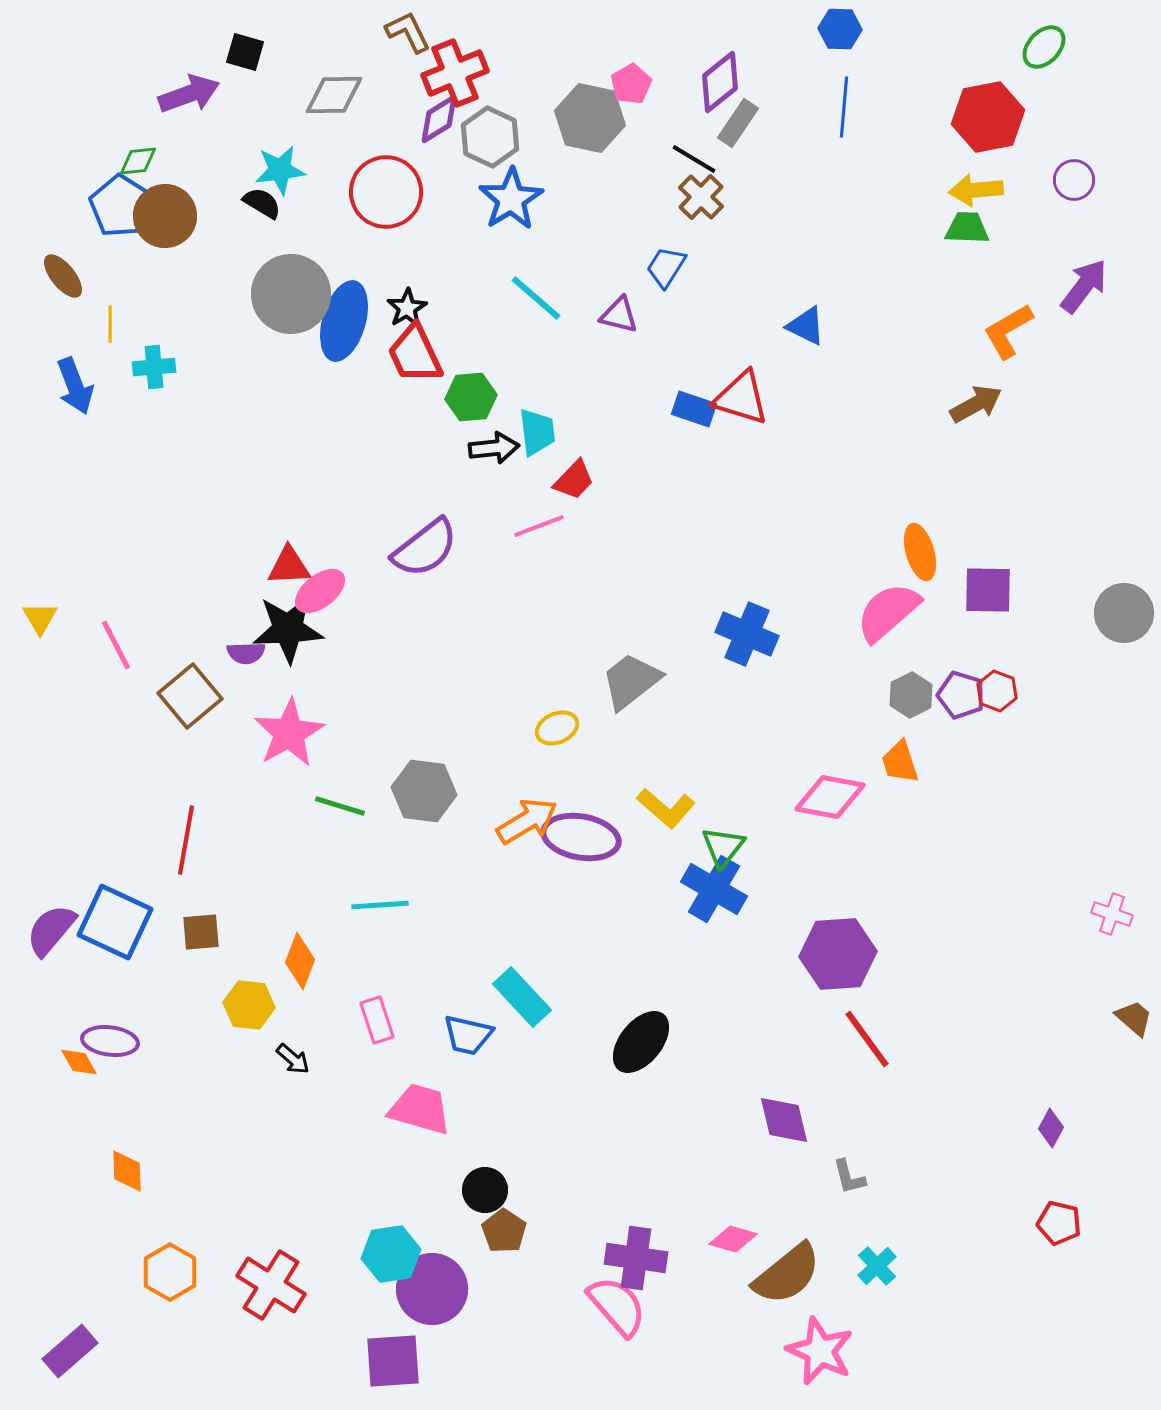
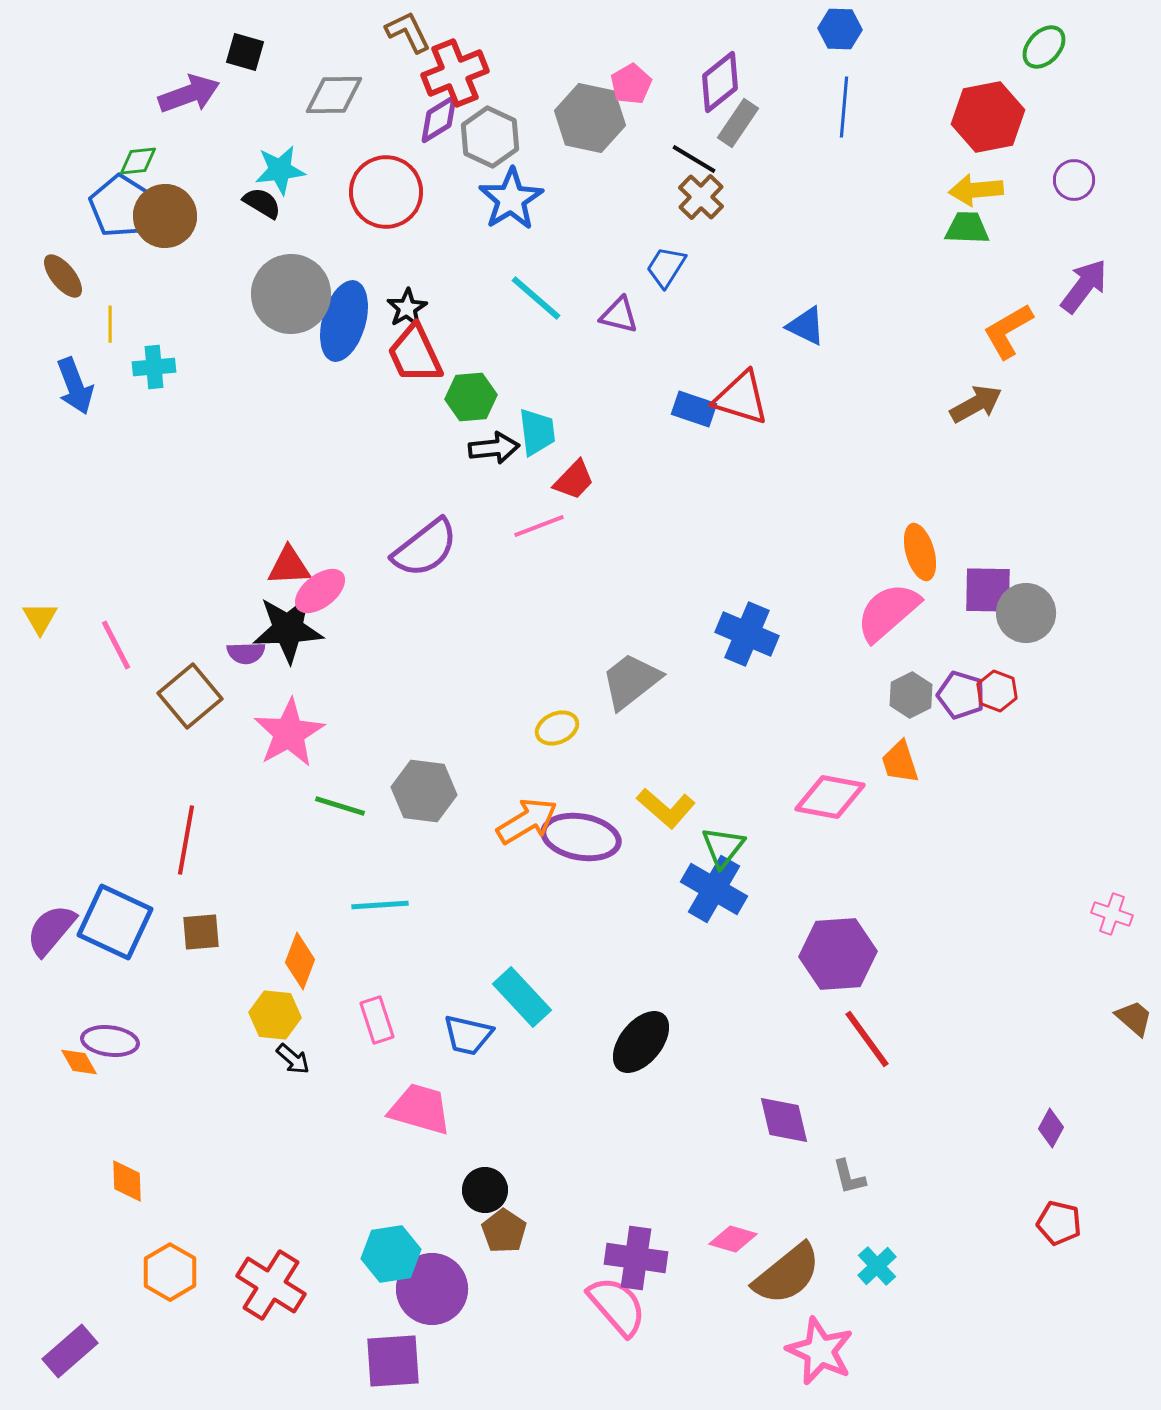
gray circle at (1124, 613): moved 98 px left
yellow hexagon at (249, 1005): moved 26 px right, 10 px down
orange diamond at (127, 1171): moved 10 px down
